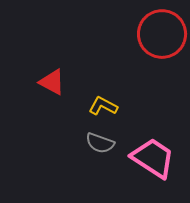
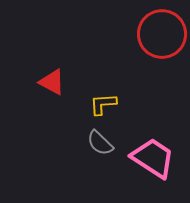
yellow L-shape: moved 2 px up; rotated 32 degrees counterclockwise
gray semicircle: rotated 24 degrees clockwise
